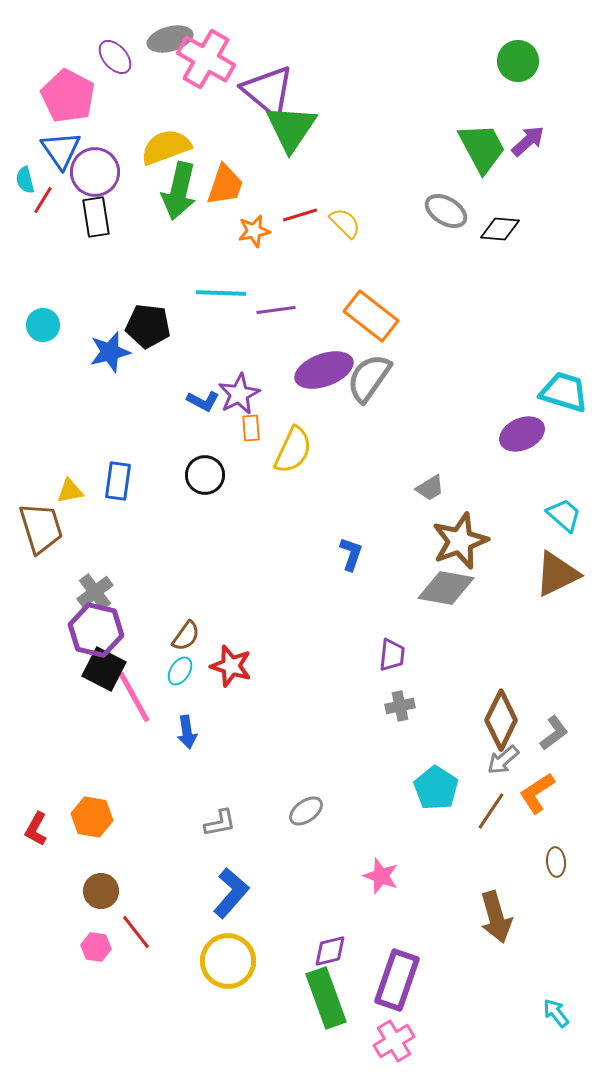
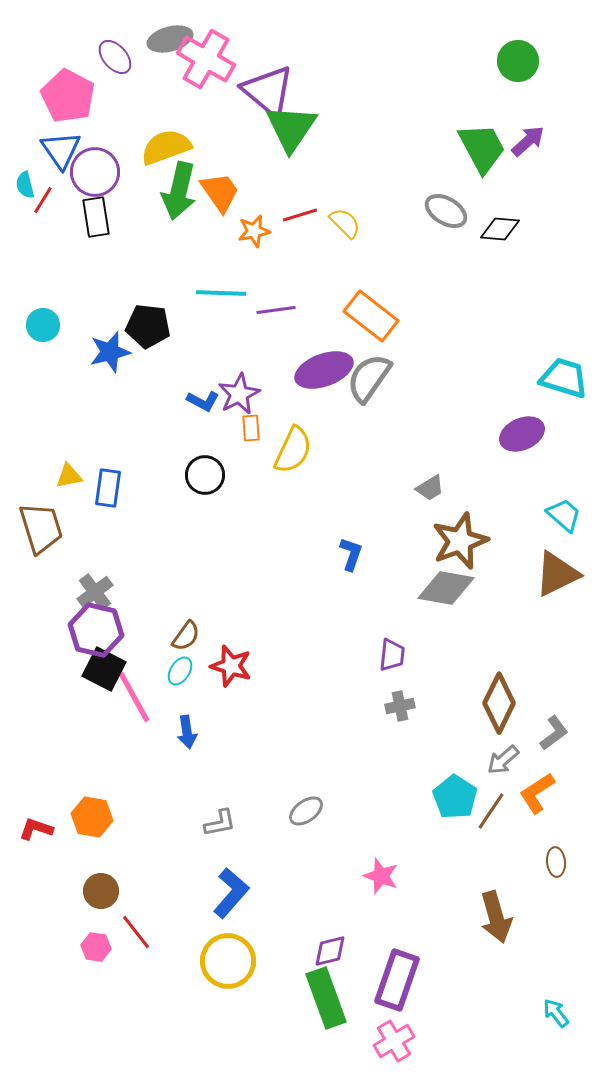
cyan semicircle at (25, 180): moved 5 px down
orange trapezoid at (225, 185): moved 5 px left, 7 px down; rotated 54 degrees counterclockwise
cyan trapezoid at (564, 392): moved 14 px up
blue rectangle at (118, 481): moved 10 px left, 7 px down
yellow triangle at (70, 491): moved 1 px left, 15 px up
brown diamond at (501, 720): moved 2 px left, 17 px up
cyan pentagon at (436, 788): moved 19 px right, 9 px down
red L-shape at (36, 829): rotated 80 degrees clockwise
